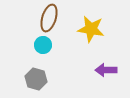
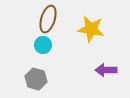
brown ellipse: moved 1 px left, 1 px down
